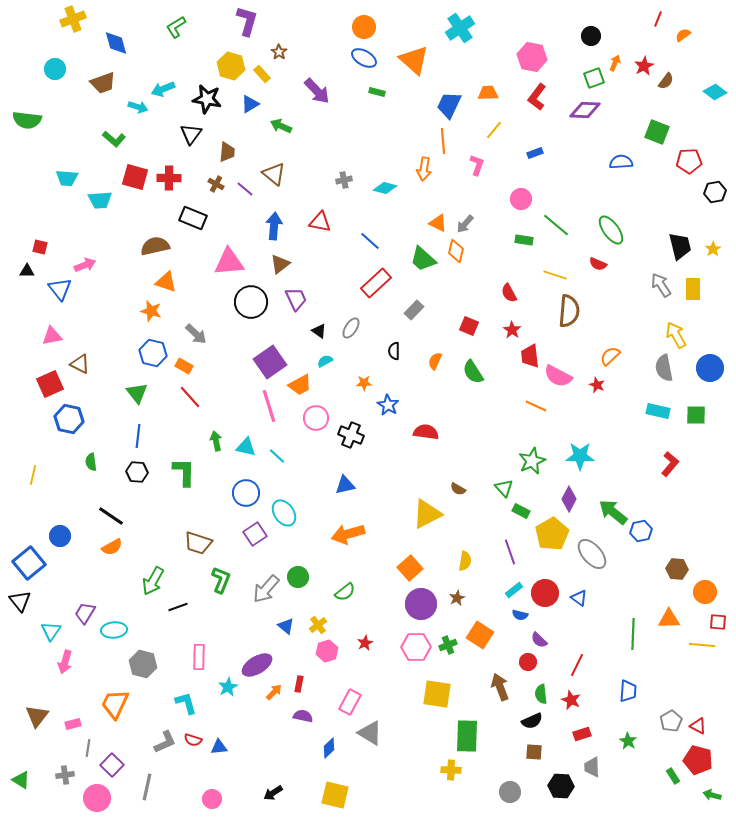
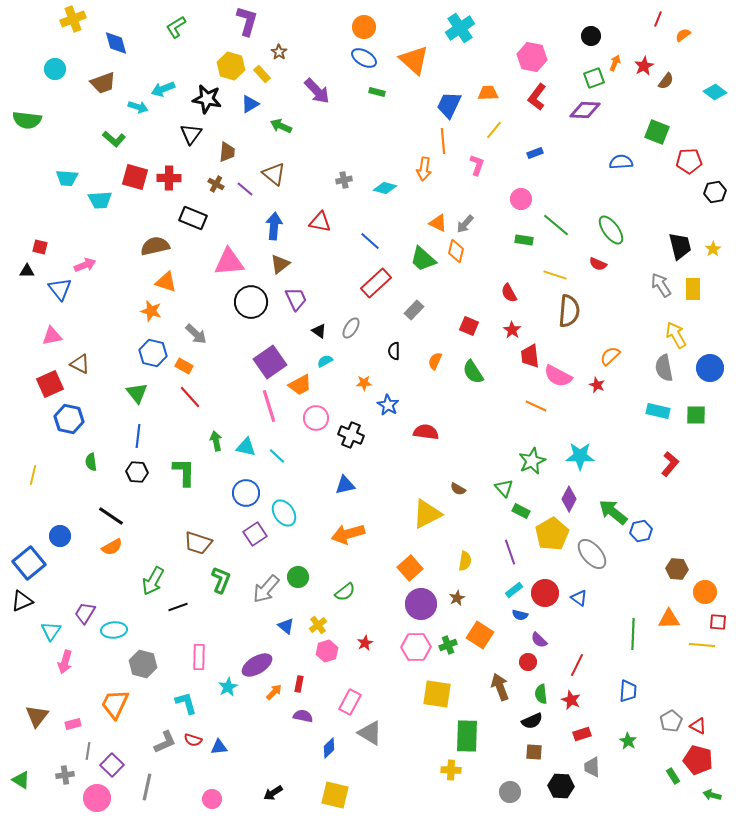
black triangle at (20, 601): moved 2 px right; rotated 45 degrees clockwise
gray line at (88, 748): moved 3 px down
